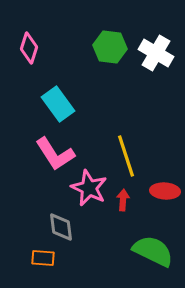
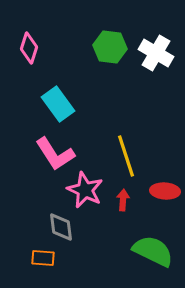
pink star: moved 4 px left, 2 px down
